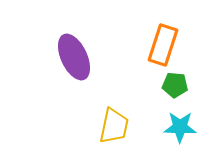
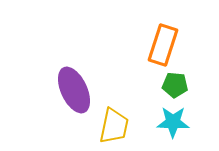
purple ellipse: moved 33 px down
cyan star: moved 7 px left, 5 px up
